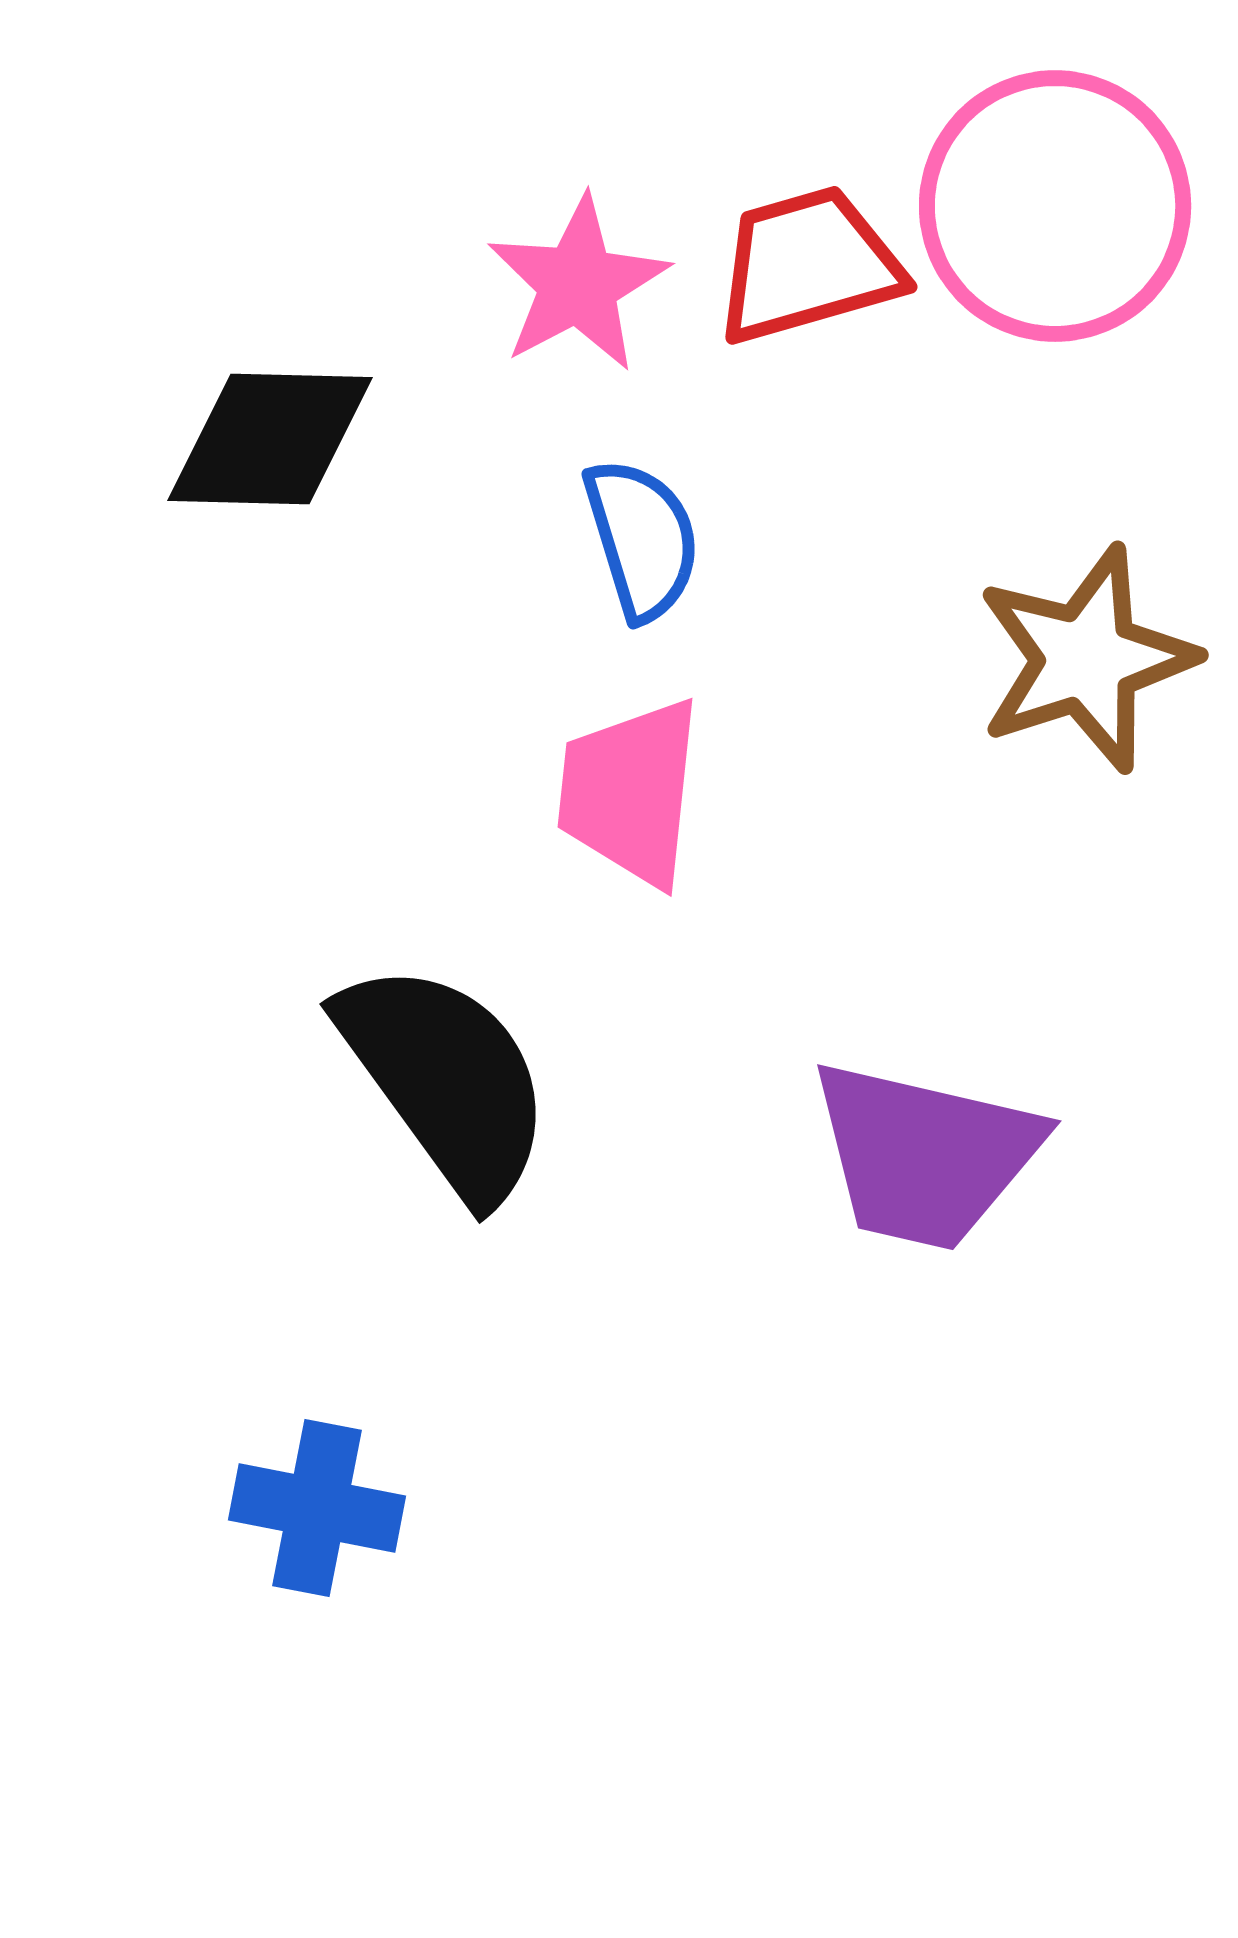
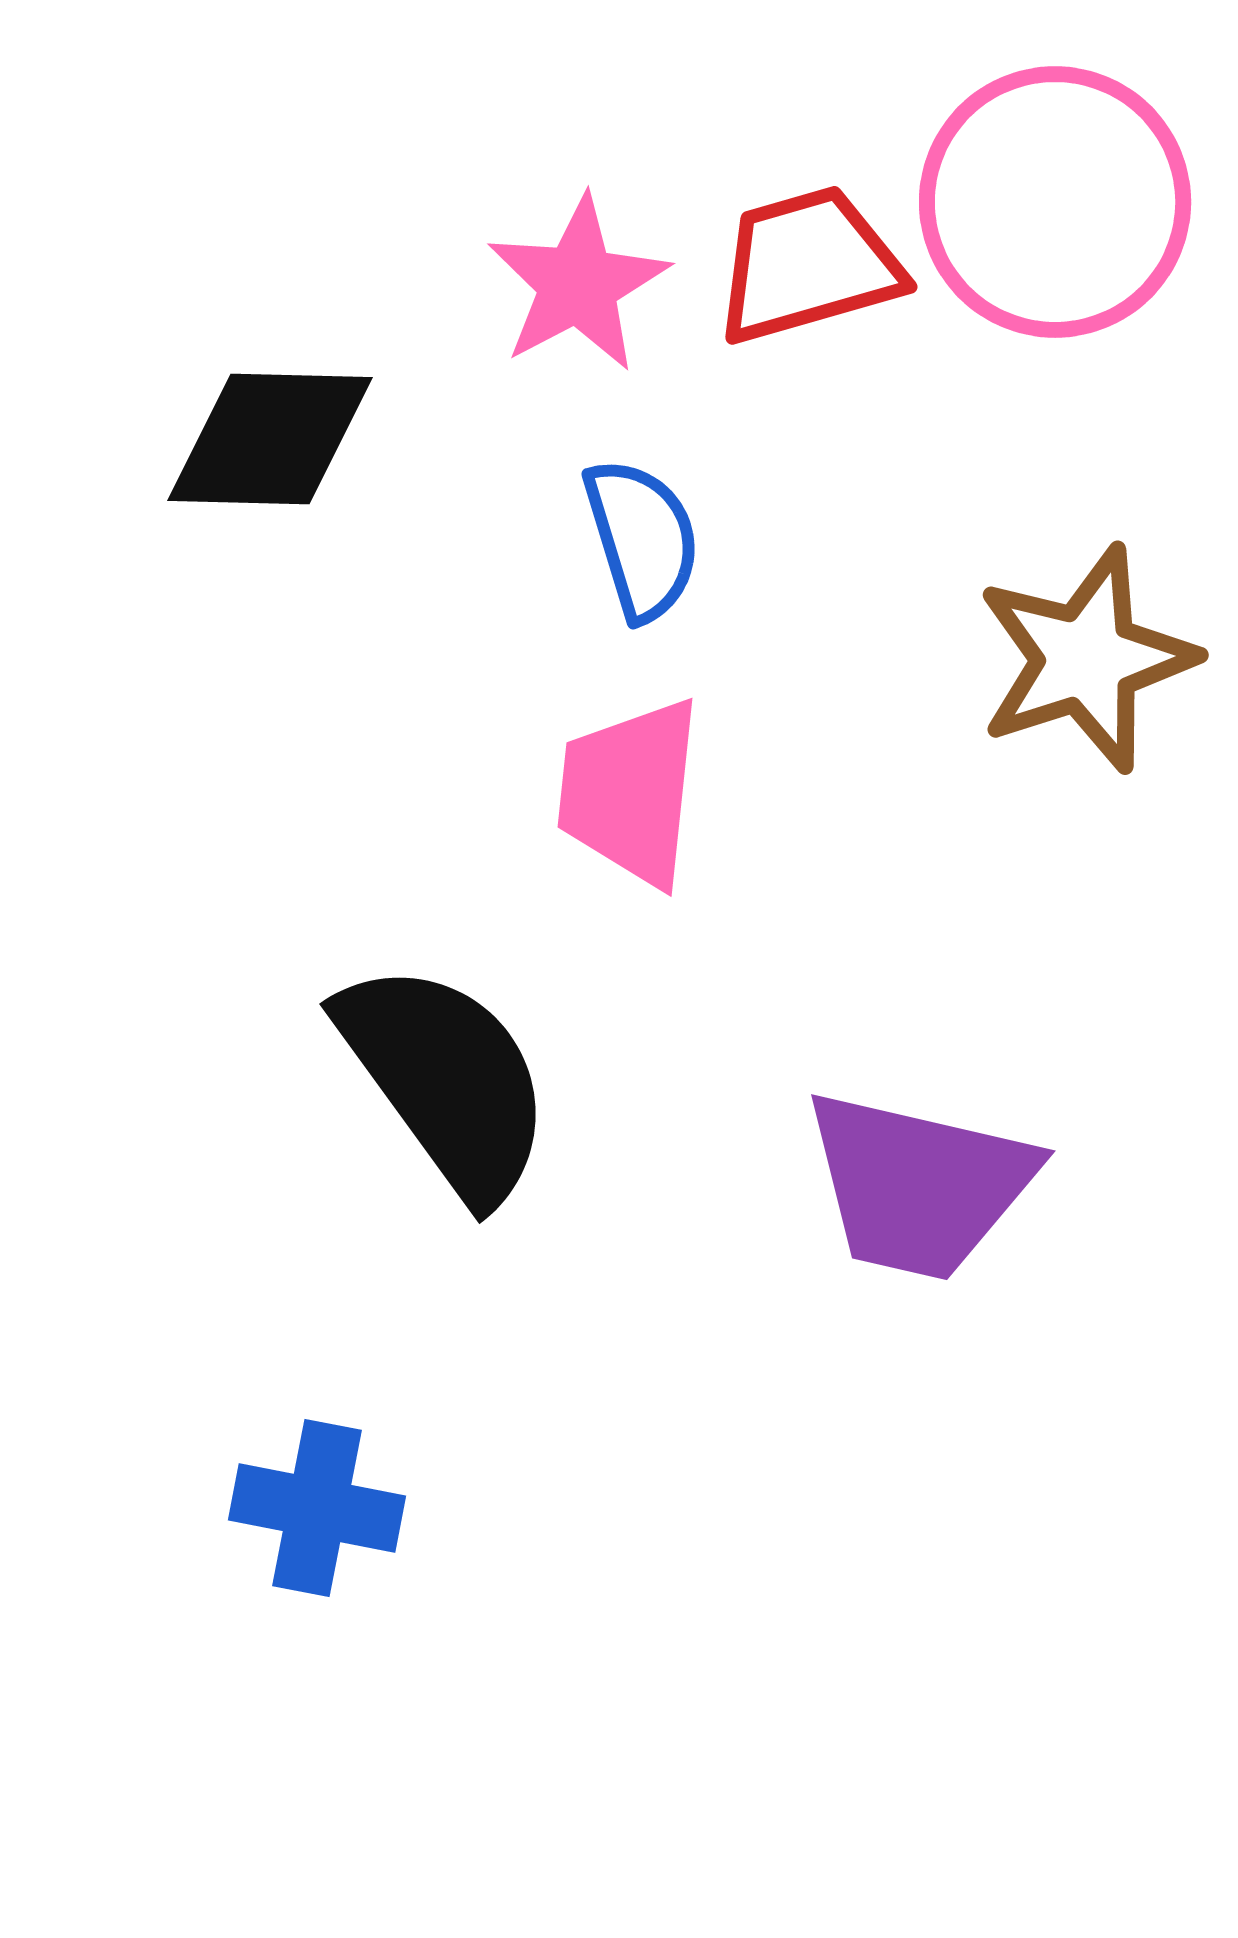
pink circle: moved 4 px up
purple trapezoid: moved 6 px left, 30 px down
